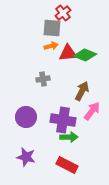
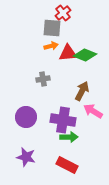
pink arrow: moved 1 px right; rotated 96 degrees counterclockwise
